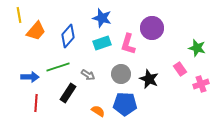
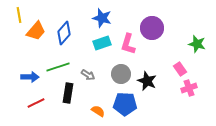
blue diamond: moved 4 px left, 3 px up
green star: moved 4 px up
black star: moved 2 px left, 2 px down
pink cross: moved 12 px left, 4 px down
black rectangle: rotated 24 degrees counterclockwise
red line: rotated 60 degrees clockwise
